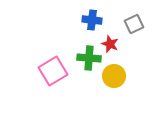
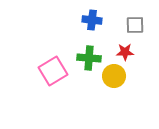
gray square: moved 1 px right, 1 px down; rotated 24 degrees clockwise
red star: moved 15 px right, 8 px down; rotated 24 degrees counterclockwise
